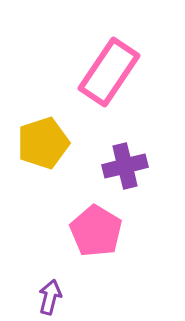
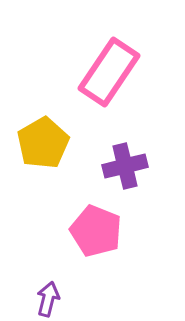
yellow pentagon: rotated 12 degrees counterclockwise
pink pentagon: rotated 9 degrees counterclockwise
purple arrow: moved 2 px left, 2 px down
